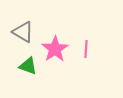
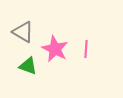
pink star: rotated 12 degrees counterclockwise
